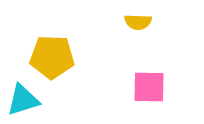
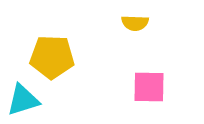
yellow semicircle: moved 3 px left, 1 px down
